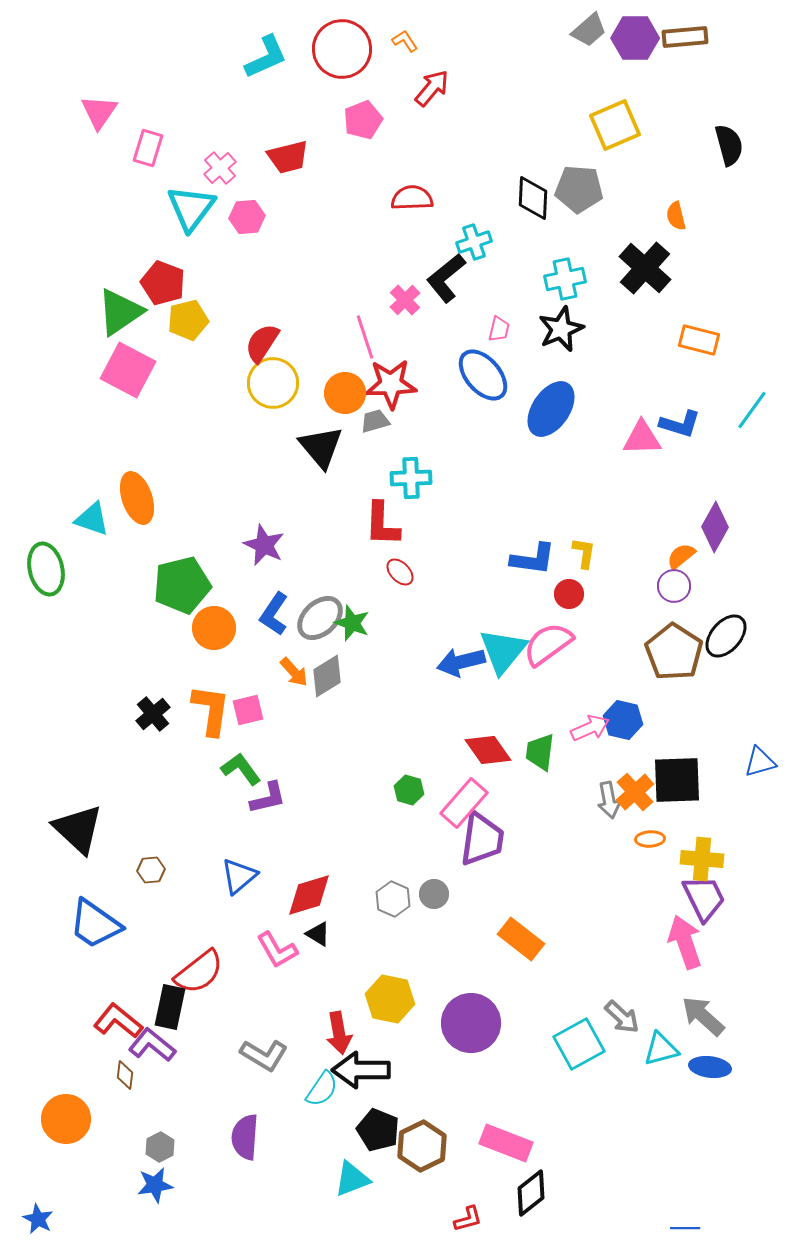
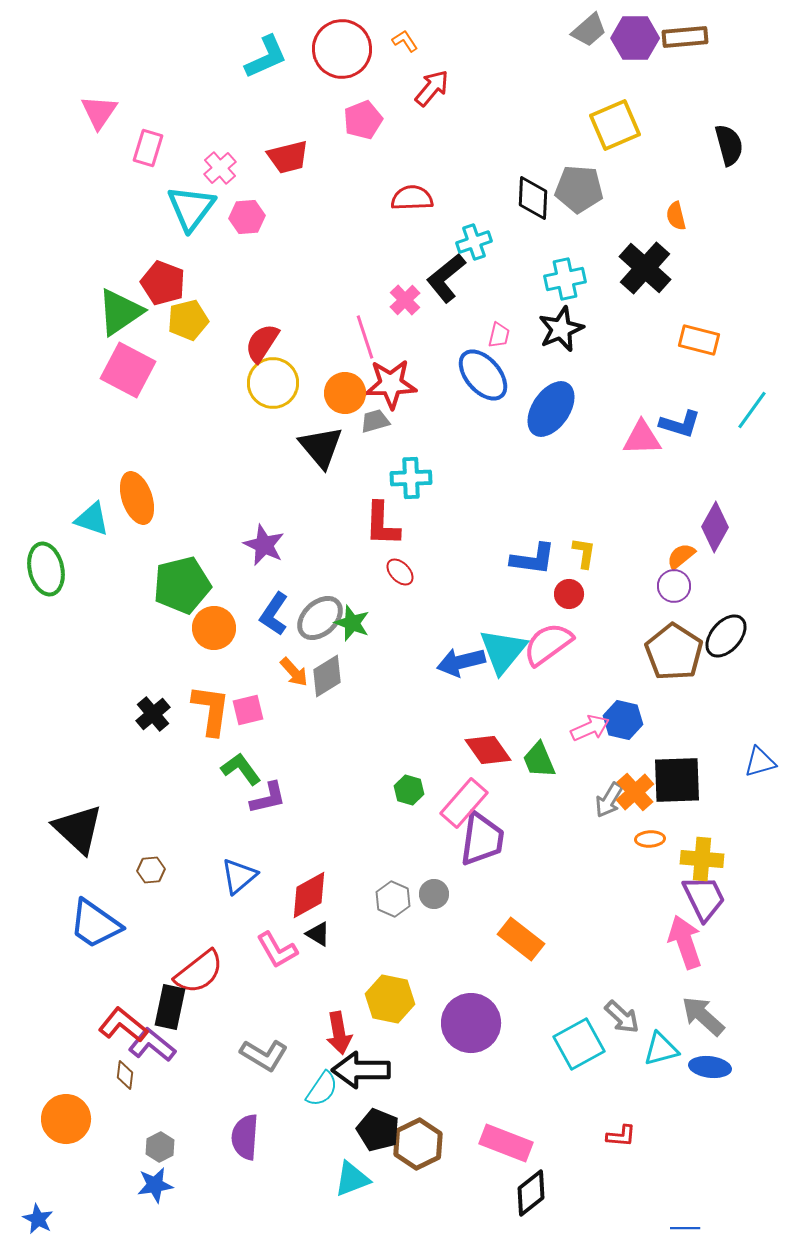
pink trapezoid at (499, 329): moved 6 px down
green trapezoid at (540, 752): moved 1 px left, 8 px down; rotated 30 degrees counterclockwise
gray arrow at (609, 800): rotated 42 degrees clockwise
red diamond at (309, 895): rotated 12 degrees counterclockwise
red L-shape at (118, 1021): moved 5 px right, 4 px down
brown hexagon at (422, 1146): moved 4 px left, 2 px up
red L-shape at (468, 1219): moved 153 px right, 83 px up; rotated 20 degrees clockwise
